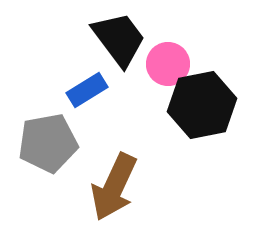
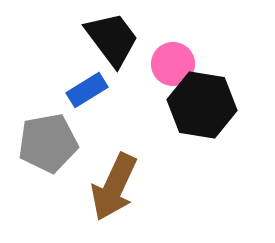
black trapezoid: moved 7 px left
pink circle: moved 5 px right
black hexagon: rotated 20 degrees clockwise
